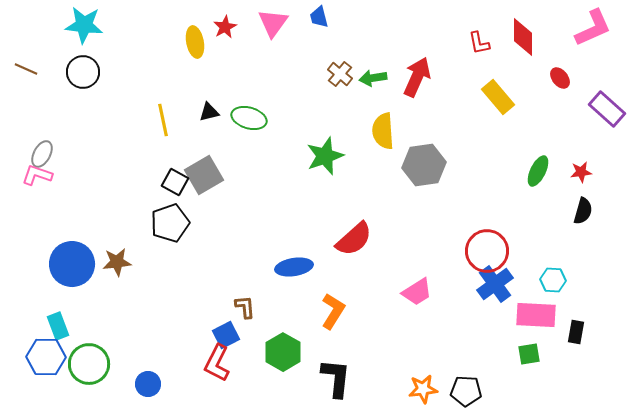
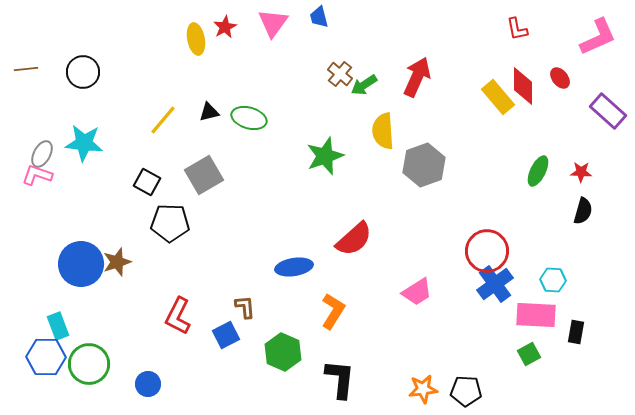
cyan star at (84, 25): moved 118 px down
pink L-shape at (593, 28): moved 5 px right, 9 px down
red diamond at (523, 37): moved 49 px down
yellow ellipse at (195, 42): moved 1 px right, 3 px up
red L-shape at (479, 43): moved 38 px right, 14 px up
brown line at (26, 69): rotated 30 degrees counterclockwise
green arrow at (373, 78): moved 9 px left, 7 px down; rotated 24 degrees counterclockwise
purple rectangle at (607, 109): moved 1 px right, 2 px down
yellow line at (163, 120): rotated 52 degrees clockwise
gray hexagon at (424, 165): rotated 12 degrees counterclockwise
red star at (581, 172): rotated 10 degrees clockwise
black square at (175, 182): moved 28 px left
black pentagon at (170, 223): rotated 21 degrees clockwise
brown star at (117, 262): rotated 12 degrees counterclockwise
blue circle at (72, 264): moved 9 px right
green hexagon at (283, 352): rotated 6 degrees counterclockwise
green square at (529, 354): rotated 20 degrees counterclockwise
red L-shape at (217, 363): moved 39 px left, 47 px up
black L-shape at (336, 378): moved 4 px right, 1 px down
